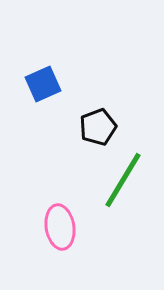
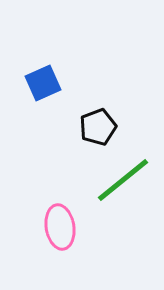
blue square: moved 1 px up
green line: rotated 20 degrees clockwise
